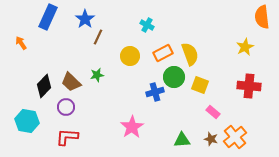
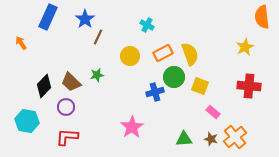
yellow square: moved 1 px down
green triangle: moved 2 px right, 1 px up
